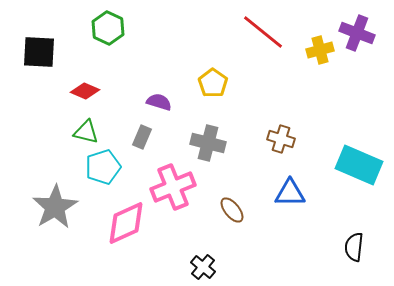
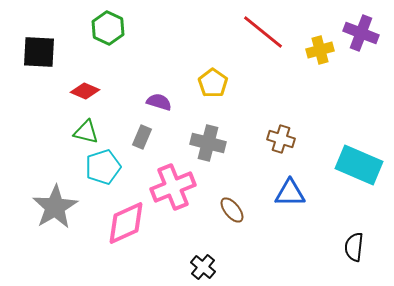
purple cross: moved 4 px right
